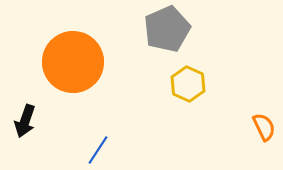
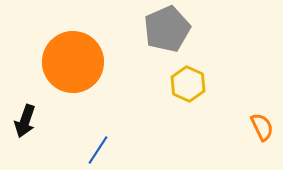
orange semicircle: moved 2 px left
